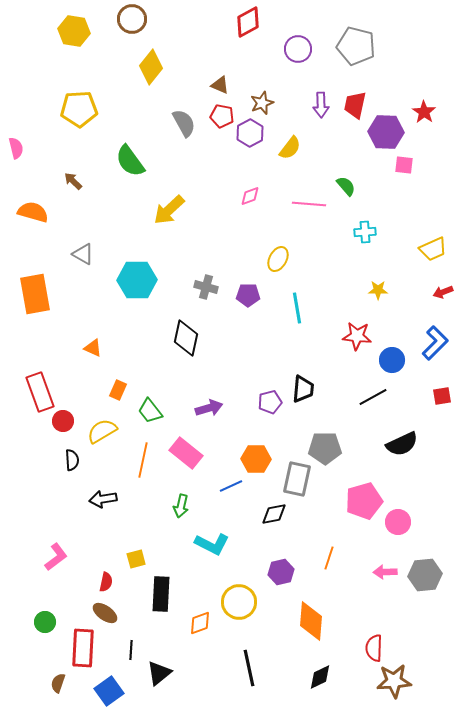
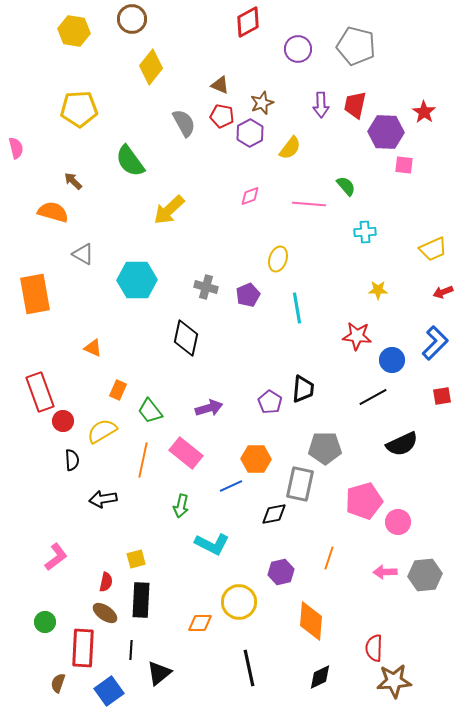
orange semicircle at (33, 212): moved 20 px right
yellow ellipse at (278, 259): rotated 10 degrees counterclockwise
purple pentagon at (248, 295): rotated 25 degrees counterclockwise
purple pentagon at (270, 402): rotated 25 degrees counterclockwise
gray rectangle at (297, 479): moved 3 px right, 5 px down
black rectangle at (161, 594): moved 20 px left, 6 px down
orange diamond at (200, 623): rotated 20 degrees clockwise
